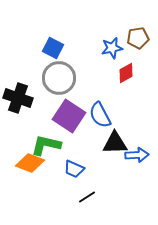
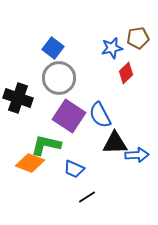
blue square: rotated 10 degrees clockwise
red diamond: rotated 15 degrees counterclockwise
